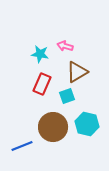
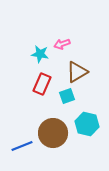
pink arrow: moved 3 px left, 2 px up; rotated 35 degrees counterclockwise
brown circle: moved 6 px down
